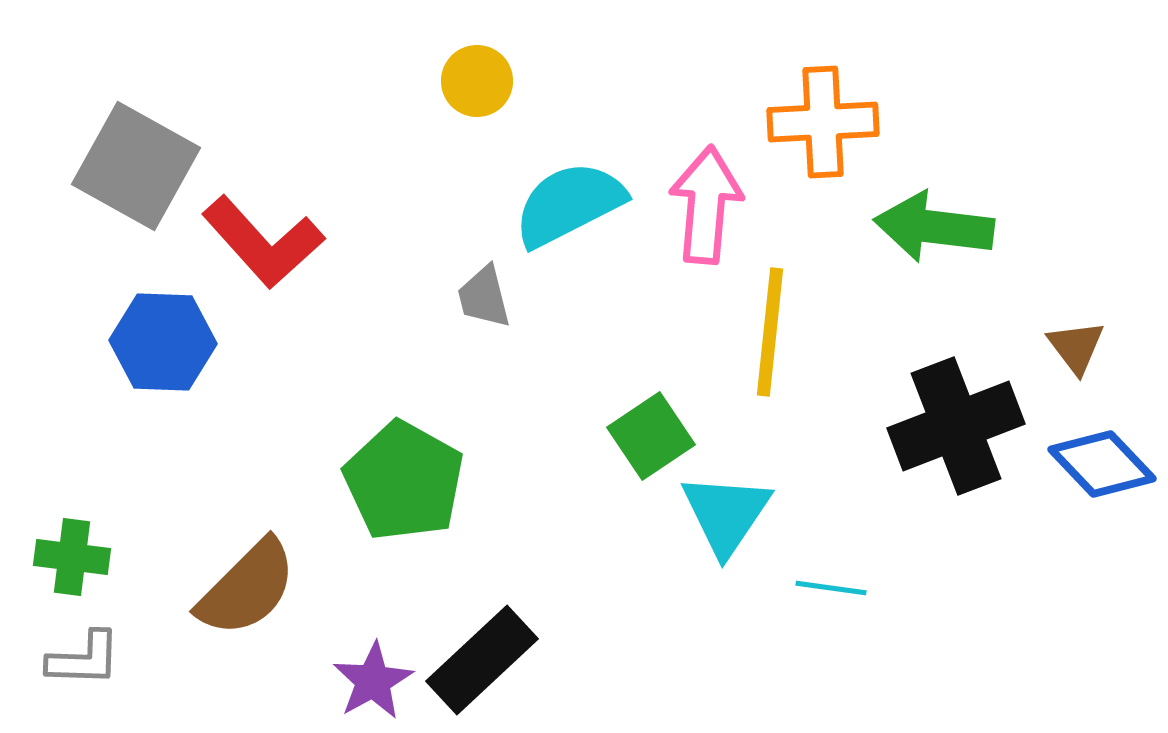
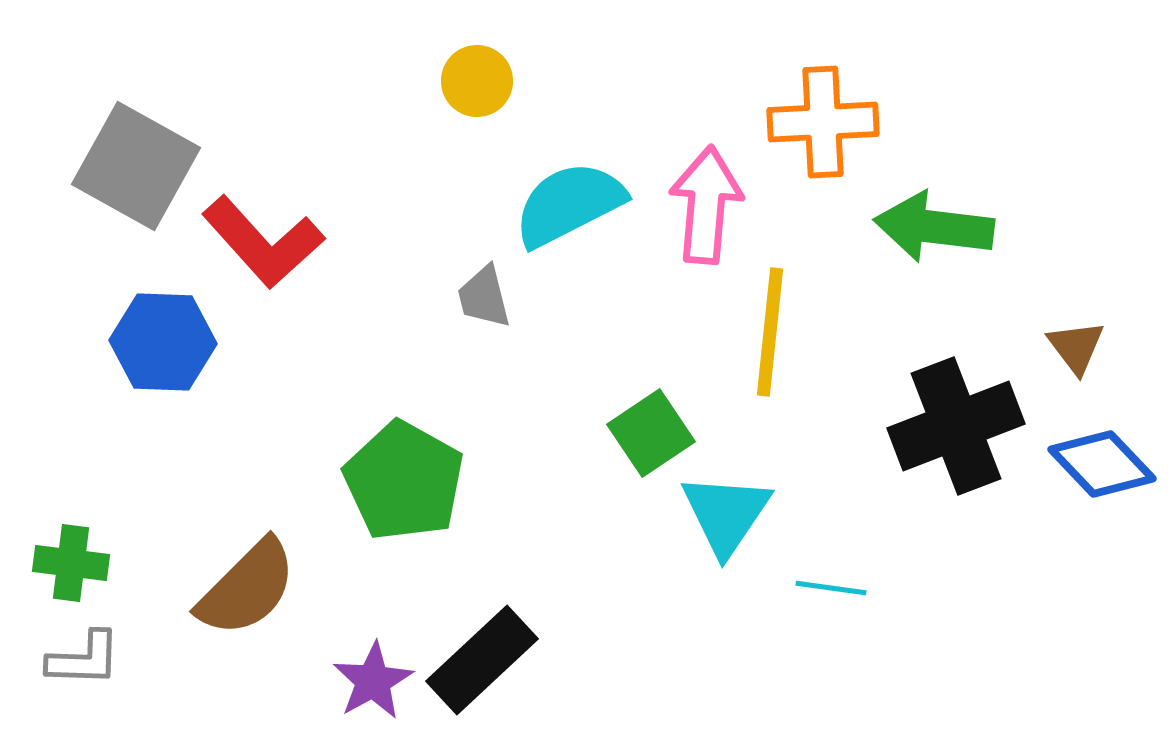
green square: moved 3 px up
green cross: moved 1 px left, 6 px down
